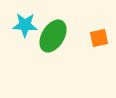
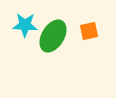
orange square: moved 10 px left, 7 px up
